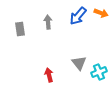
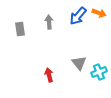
orange arrow: moved 2 px left
gray arrow: moved 1 px right
